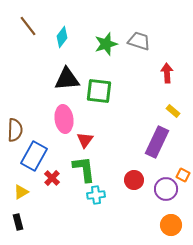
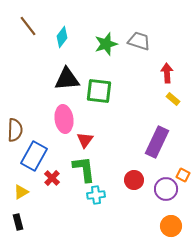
yellow rectangle: moved 12 px up
orange circle: moved 1 px down
